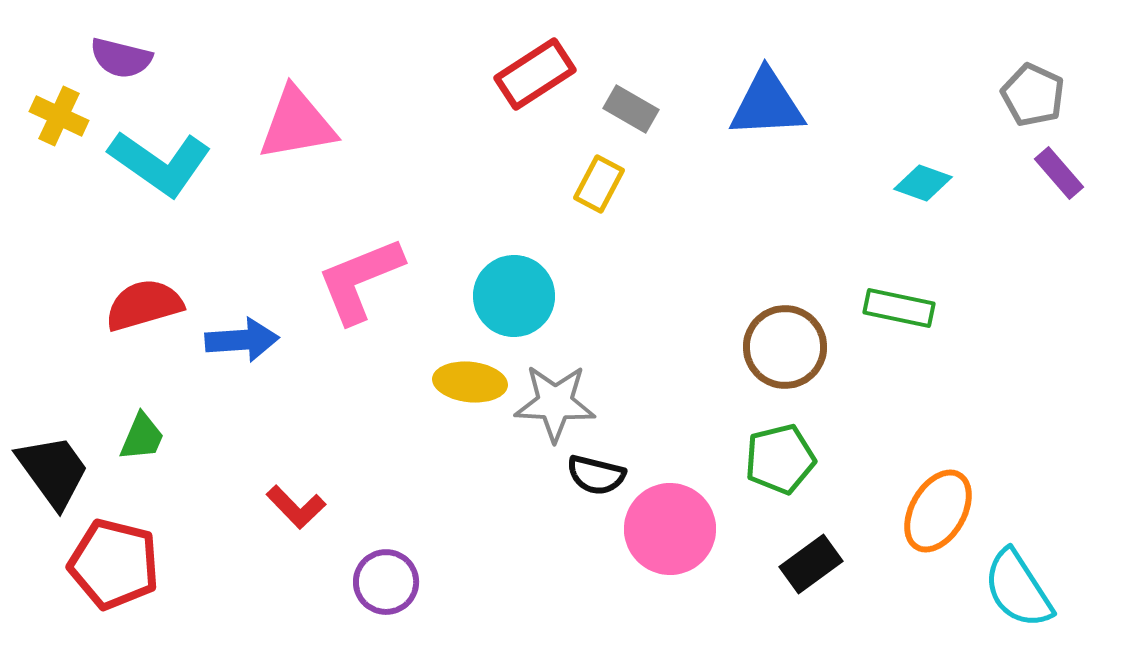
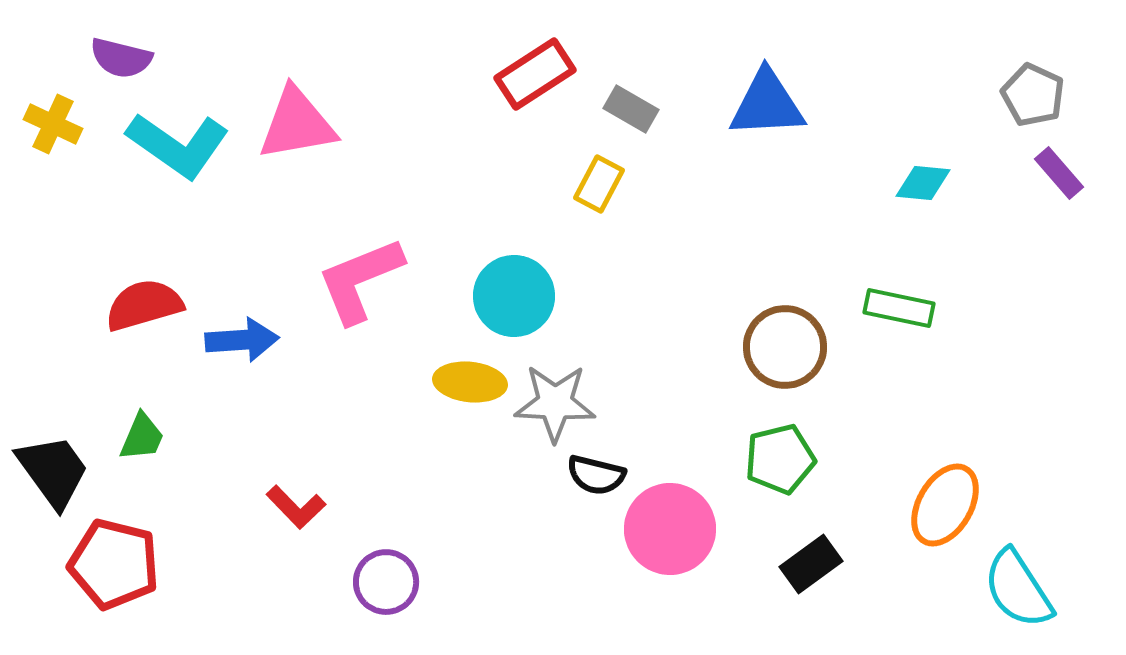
yellow cross: moved 6 px left, 8 px down
cyan L-shape: moved 18 px right, 18 px up
cyan diamond: rotated 14 degrees counterclockwise
orange ellipse: moved 7 px right, 6 px up
